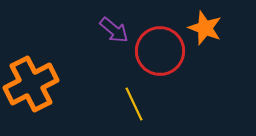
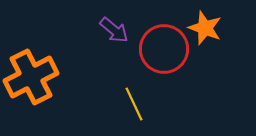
red circle: moved 4 px right, 2 px up
orange cross: moved 7 px up
